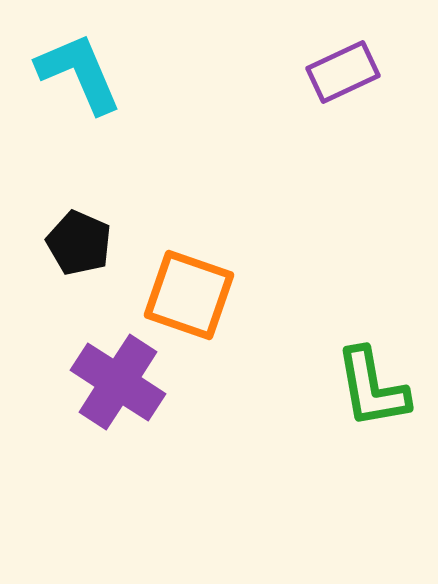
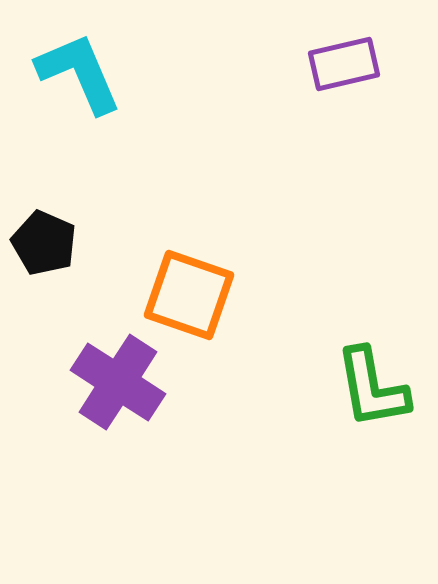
purple rectangle: moved 1 px right, 8 px up; rotated 12 degrees clockwise
black pentagon: moved 35 px left
